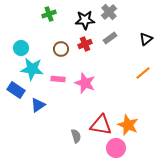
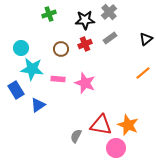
blue rectangle: rotated 24 degrees clockwise
gray semicircle: rotated 136 degrees counterclockwise
